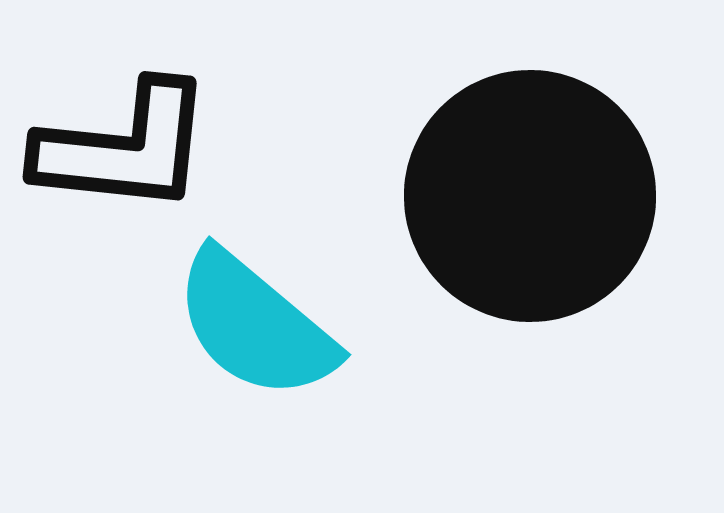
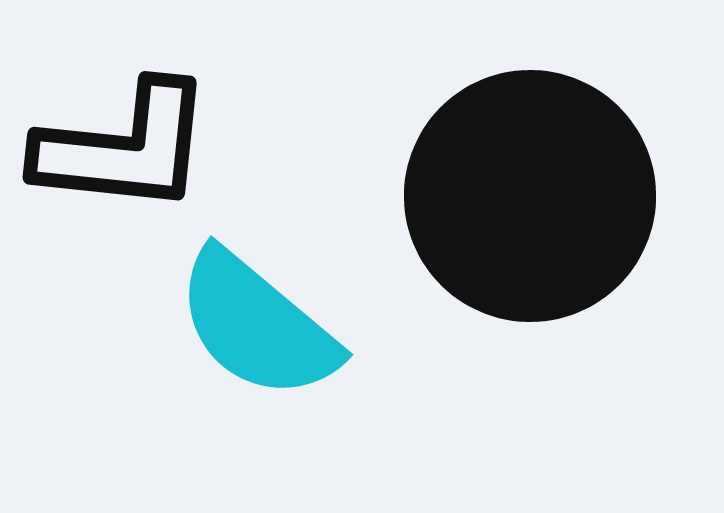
cyan semicircle: moved 2 px right
